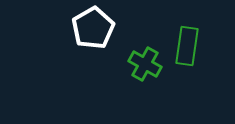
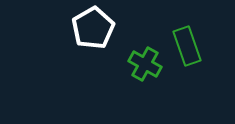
green rectangle: rotated 27 degrees counterclockwise
